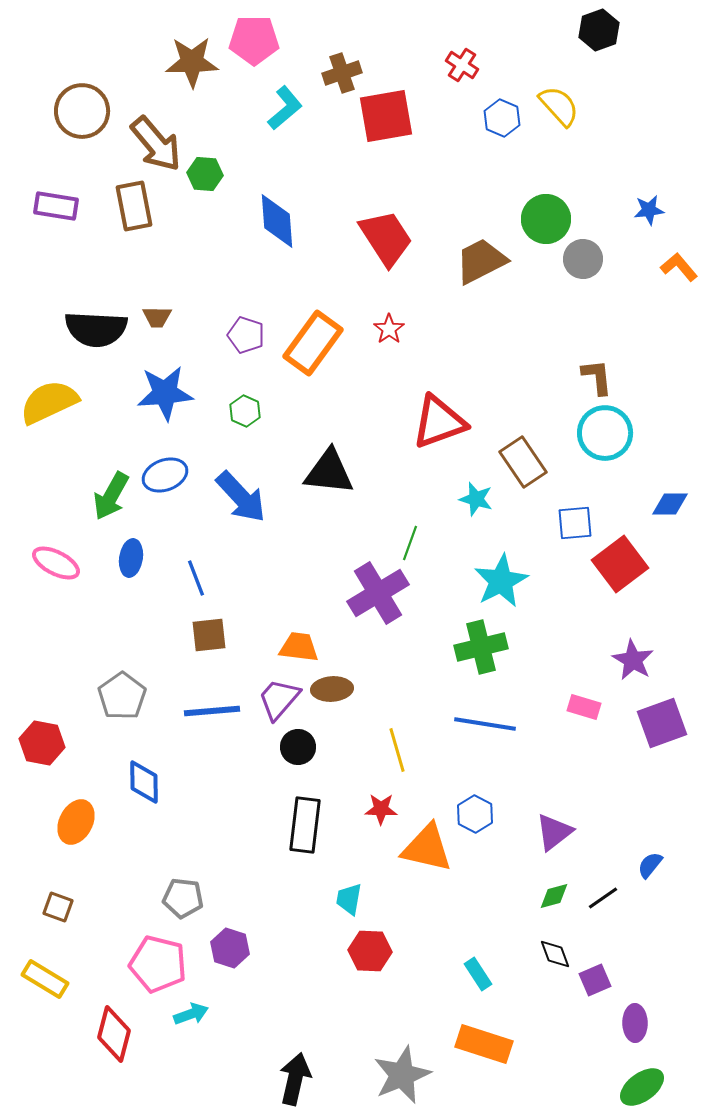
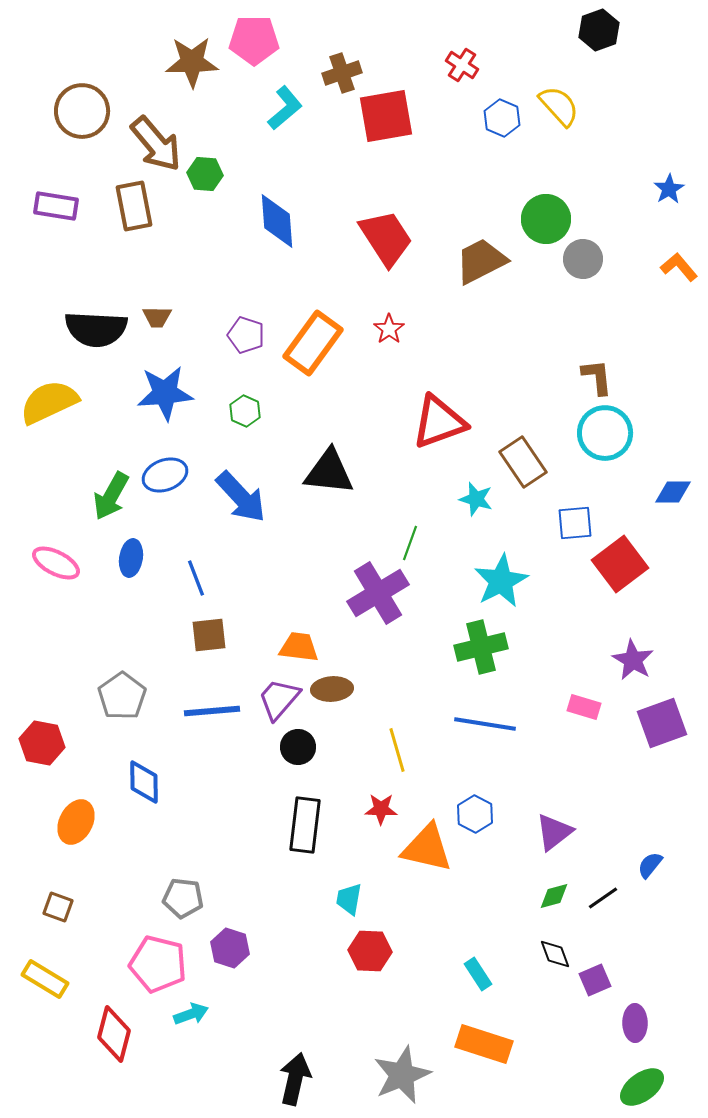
blue star at (649, 210): moved 20 px right, 21 px up; rotated 24 degrees counterclockwise
blue diamond at (670, 504): moved 3 px right, 12 px up
